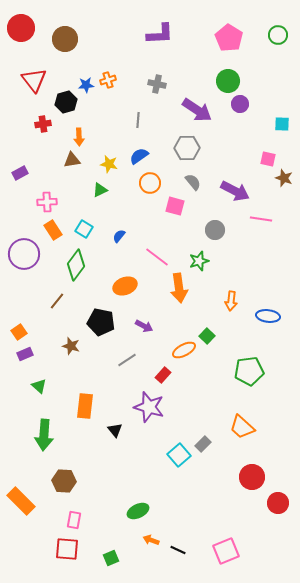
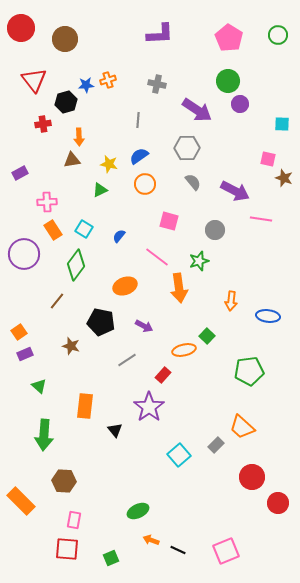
orange circle at (150, 183): moved 5 px left, 1 px down
pink square at (175, 206): moved 6 px left, 15 px down
orange ellipse at (184, 350): rotated 15 degrees clockwise
purple star at (149, 407): rotated 20 degrees clockwise
gray rectangle at (203, 444): moved 13 px right, 1 px down
